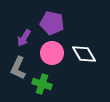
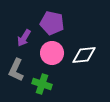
white diamond: moved 1 px down; rotated 65 degrees counterclockwise
gray L-shape: moved 2 px left, 2 px down
